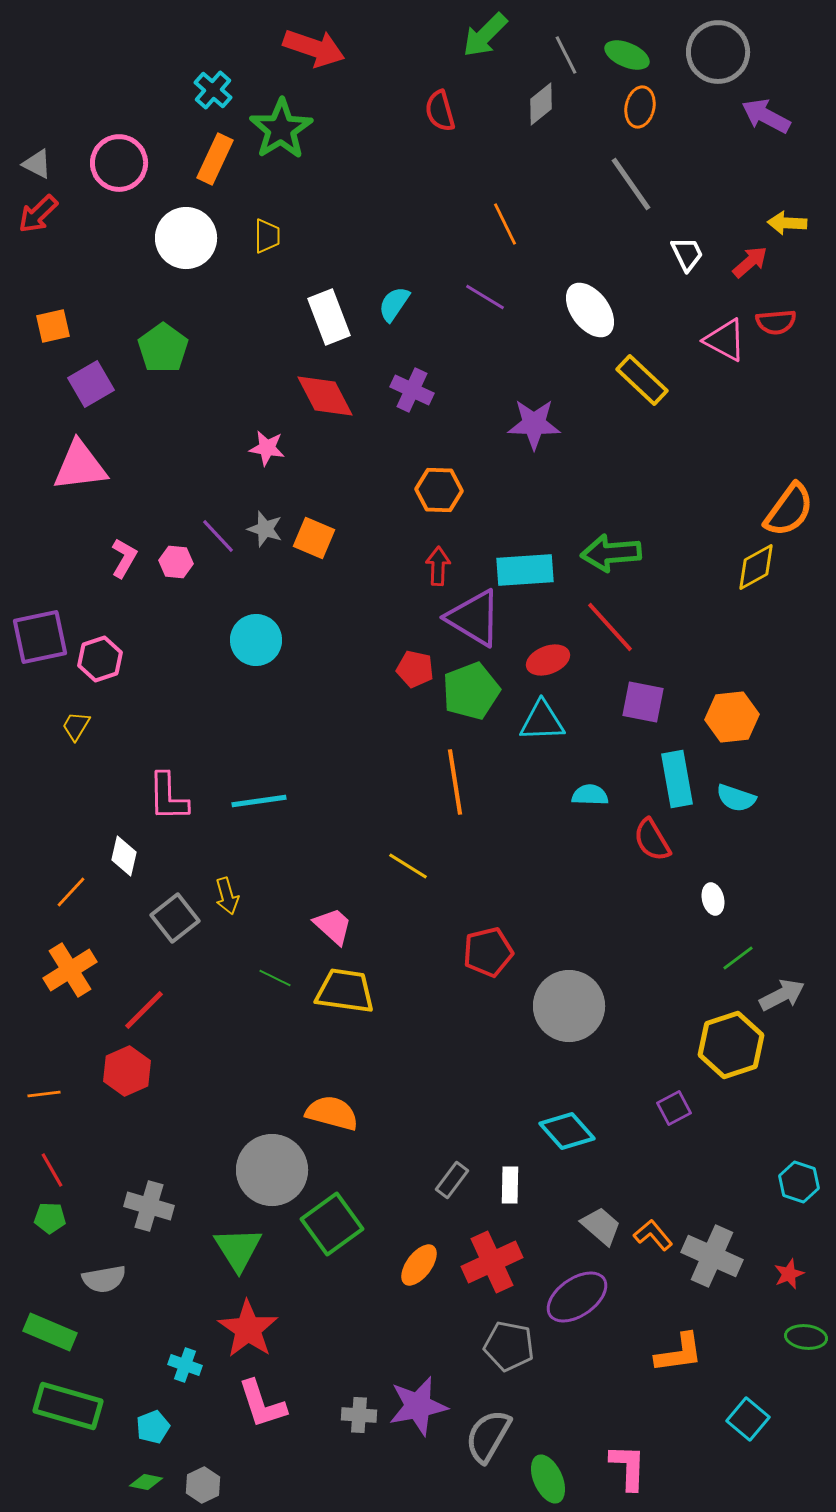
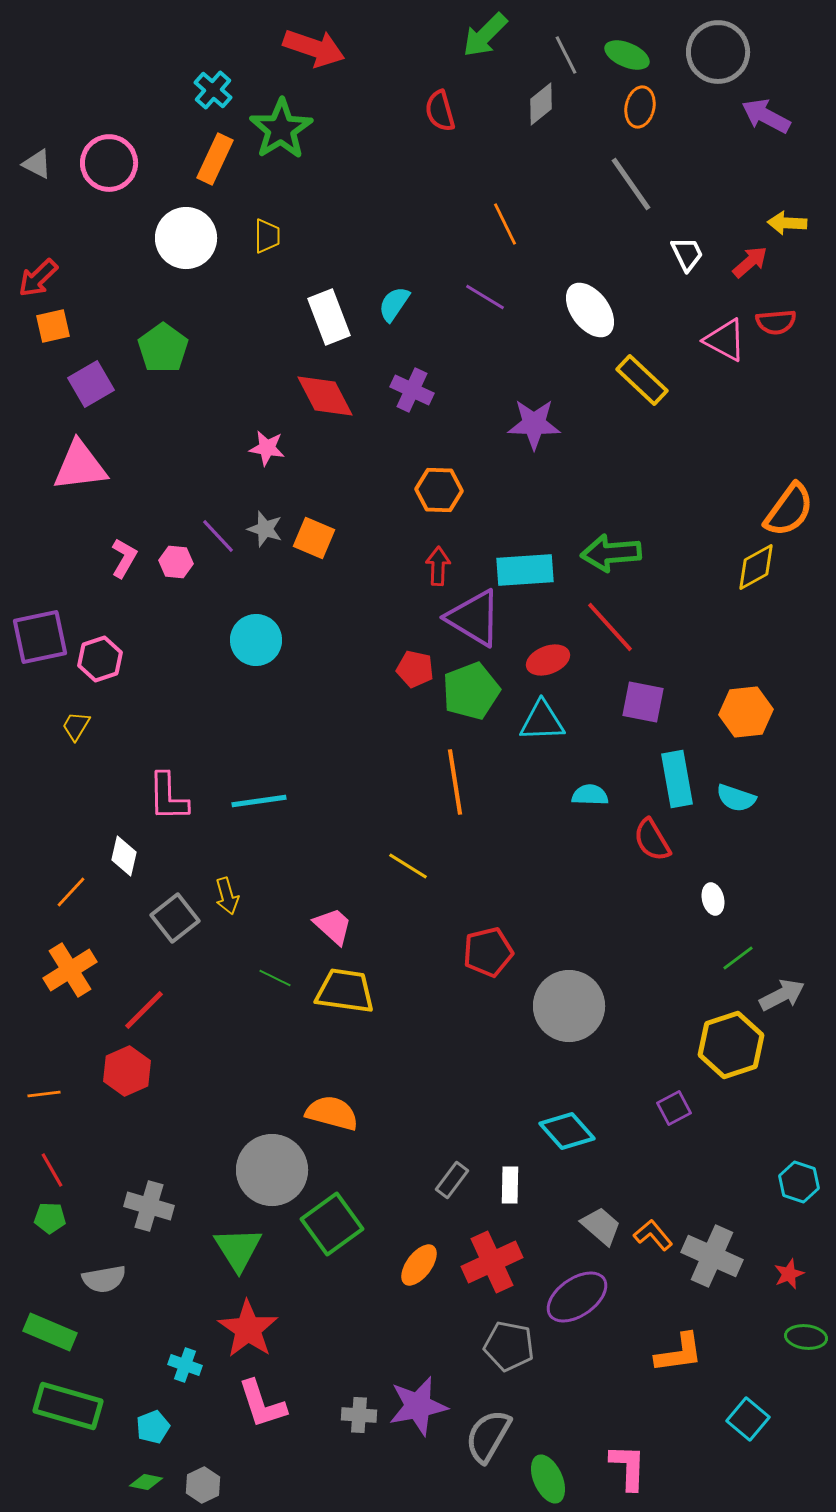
pink circle at (119, 163): moved 10 px left
red arrow at (38, 214): moved 64 px down
orange hexagon at (732, 717): moved 14 px right, 5 px up
